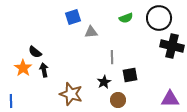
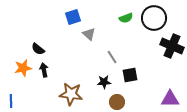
black circle: moved 5 px left
gray triangle: moved 2 px left, 2 px down; rotated 48 degrees clockwise
black cross: rotated 10 degrees clockwise
black semicircle: moved 3 px right, 3 px up
gray line: rotated 32 degrees counterclockwise
orange star: rotated 24 degrees clockwise
black star: rotated 24 degrees clockwise
brown star: rotated 10 degrees counterclockwise
brown circle: moved 1 px left, 2 px down
